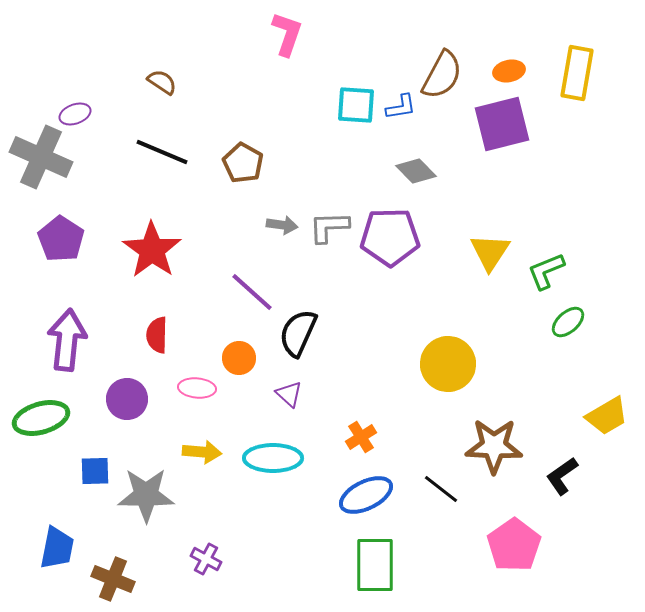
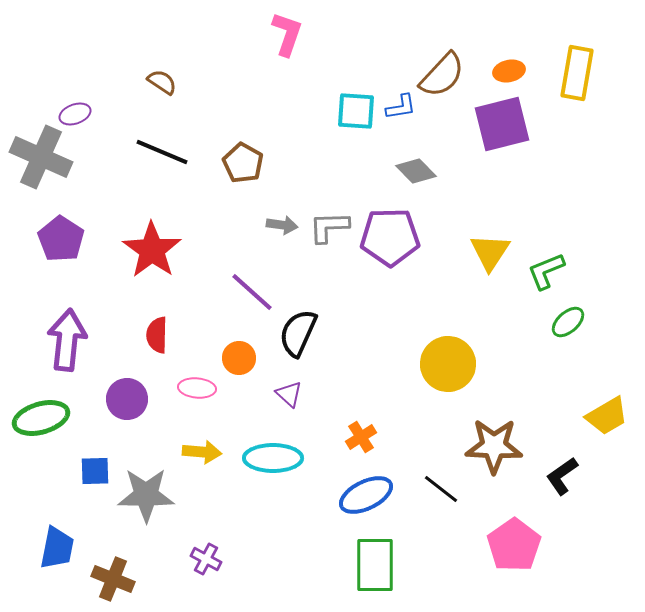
brown semicircle at (442, 75): rotated 15 degrees clockwise
cyan square at (356, 105): moved 6 px down
